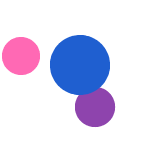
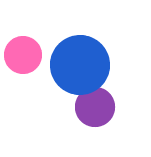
pink circle: moved 2 px right, 1 px up
